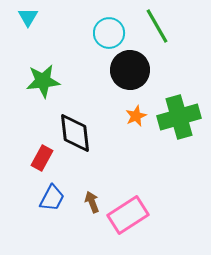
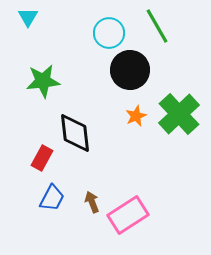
green cross: moved 3 px up; rotated 27 degrees counterclockwise
